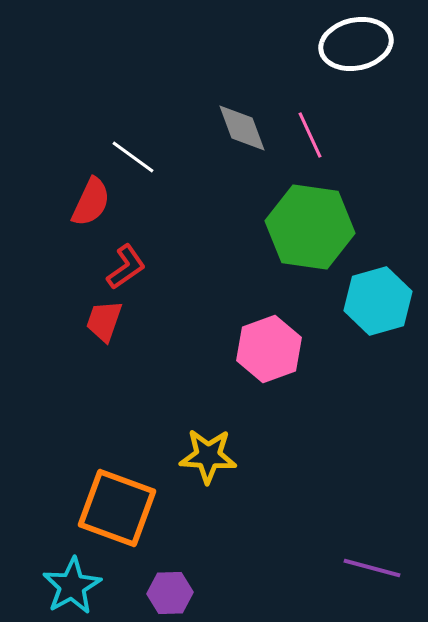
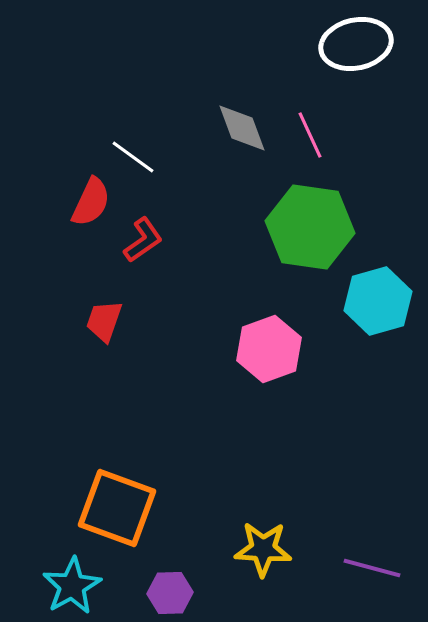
red L-shape: moved 17 px right, 27 px up
yellow star: moved 55 px right, 93 px down
